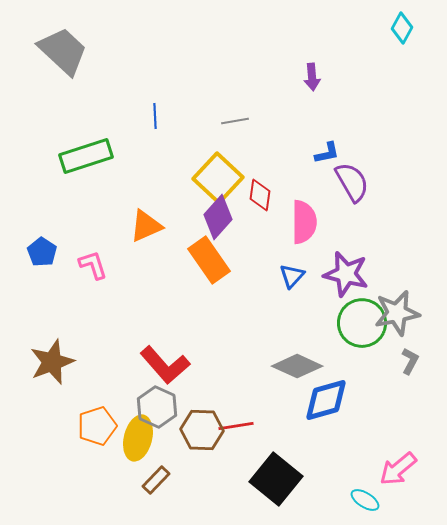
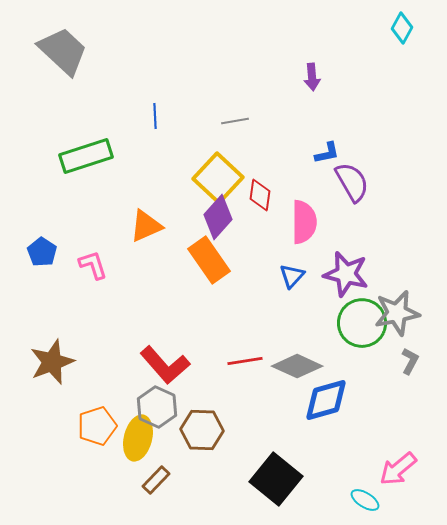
red line: moved 9 px right, 65 px up
